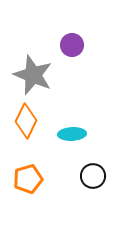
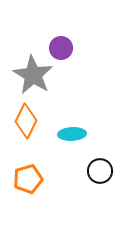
purple circle: moved 11 px left, 3 px down
gray star: rotated 9 degrees clockwise
black circle: moved 7 px right, 5 px up
